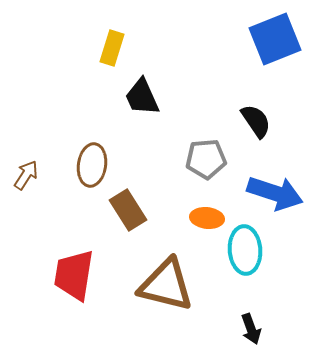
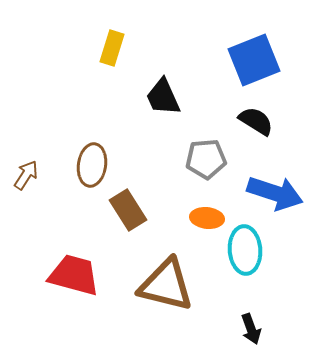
blue square: moved 21 px left, 21 px down
black trapezoid: moved 21 px right
black semicircle: rotated 24 degrees counterclockwise
red trapezoid: rotated 96 degrees clockwise
